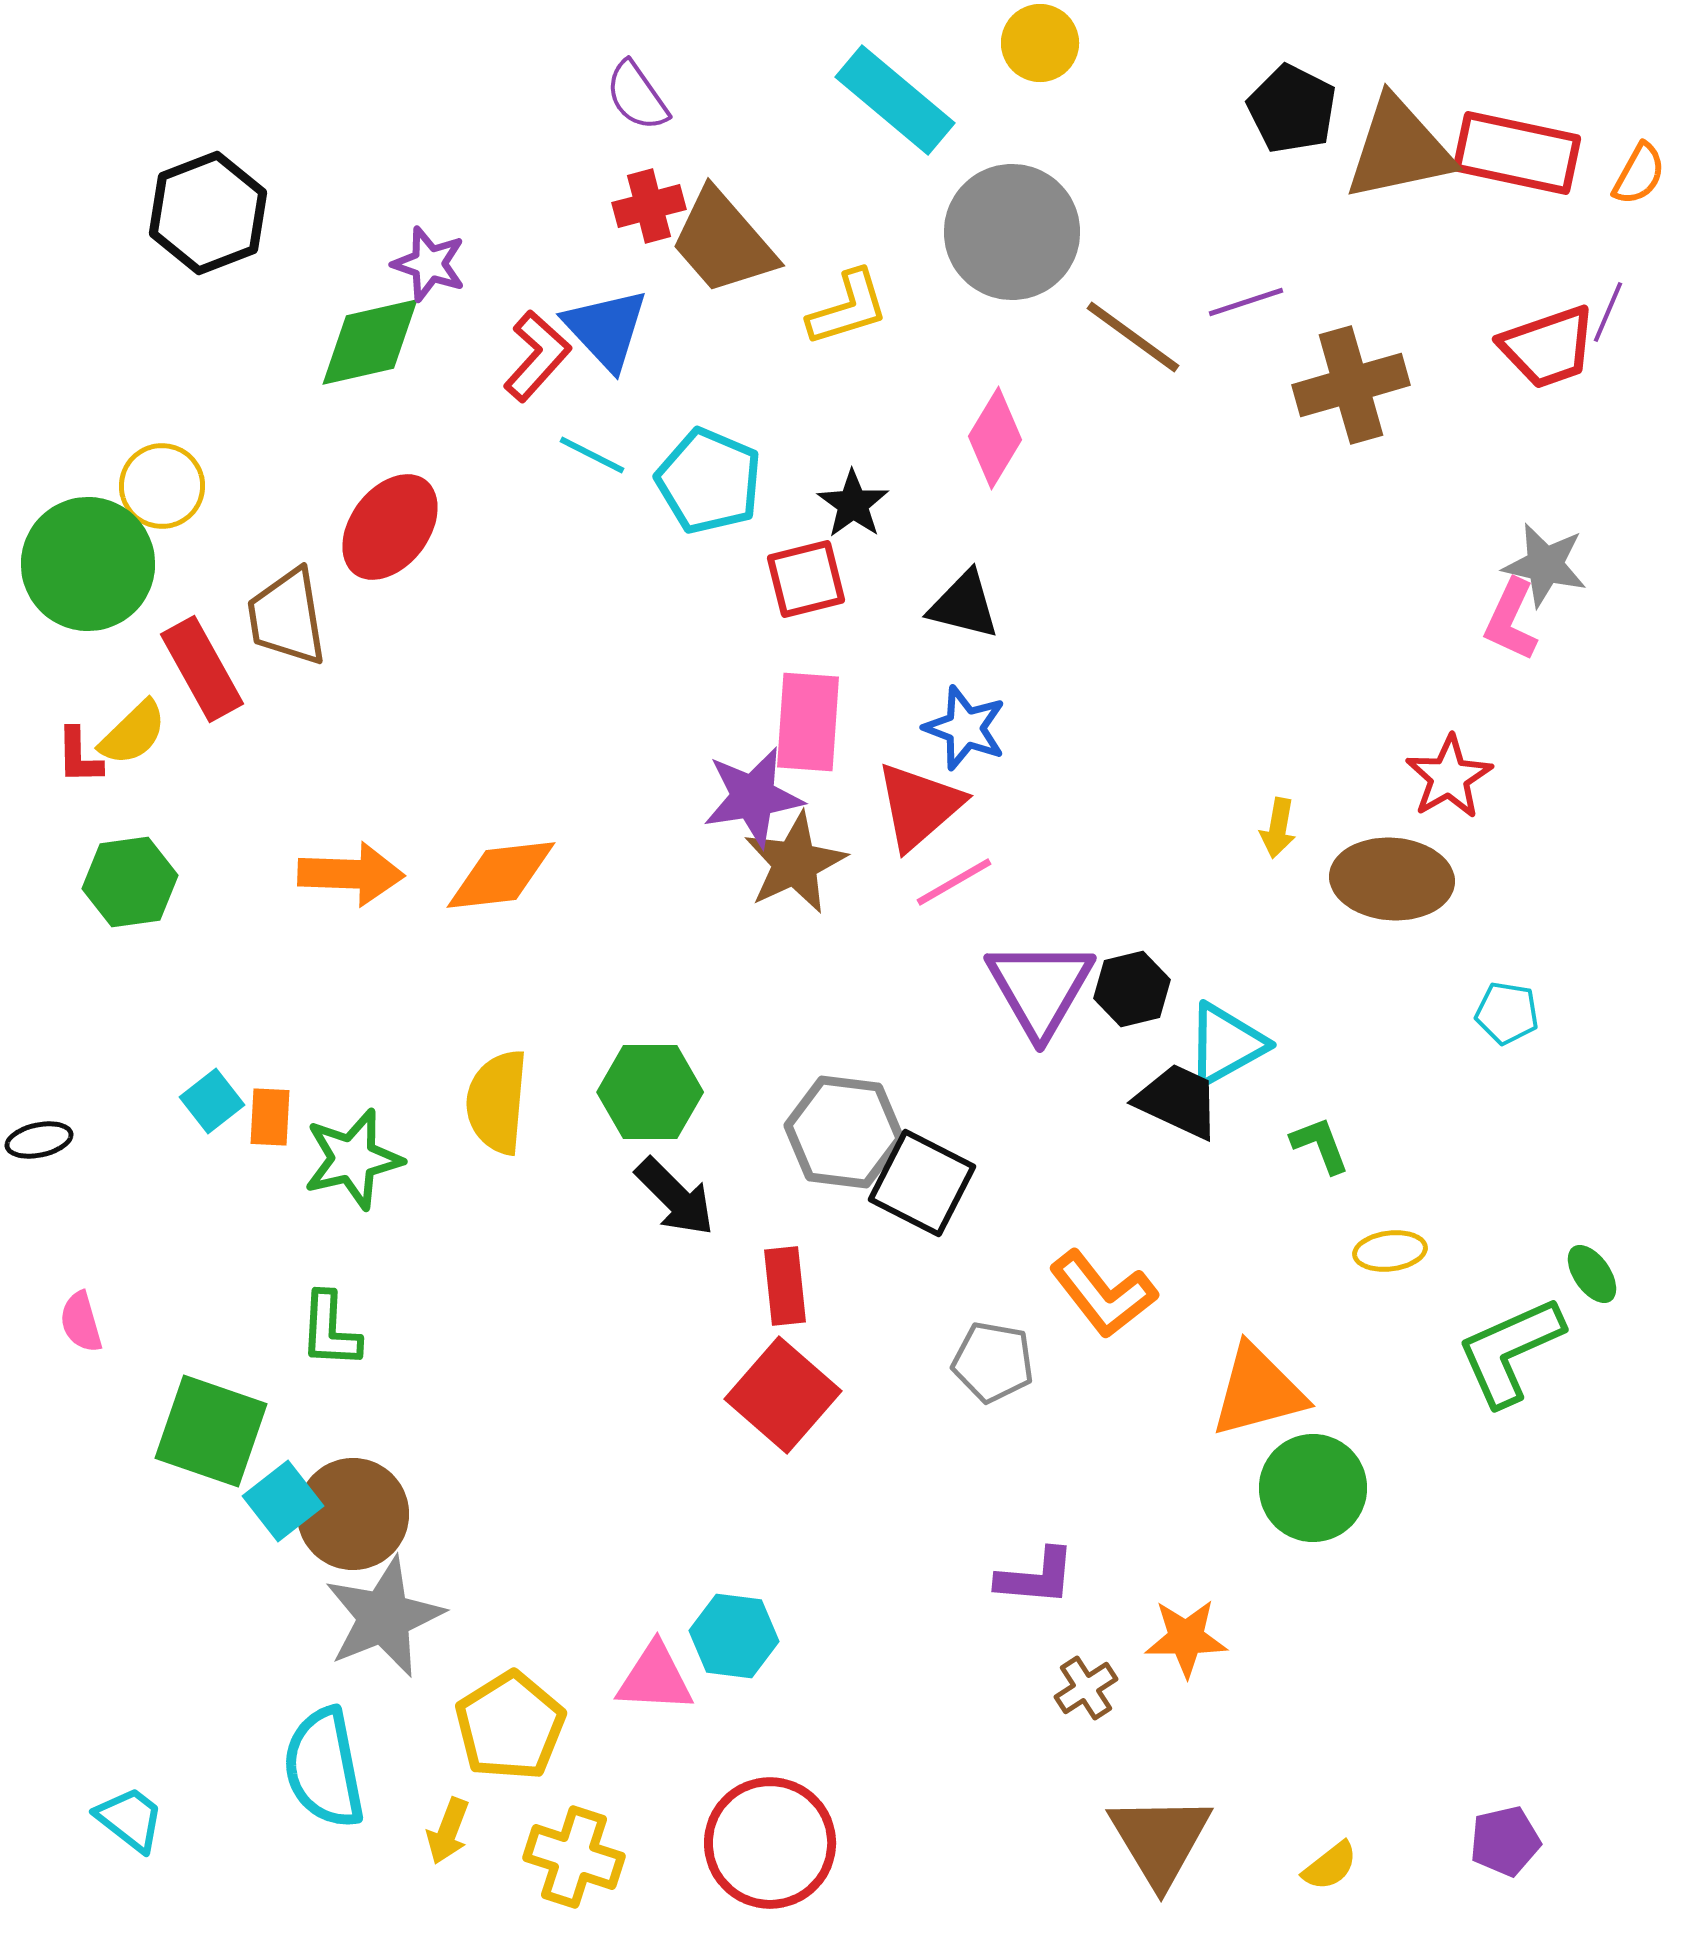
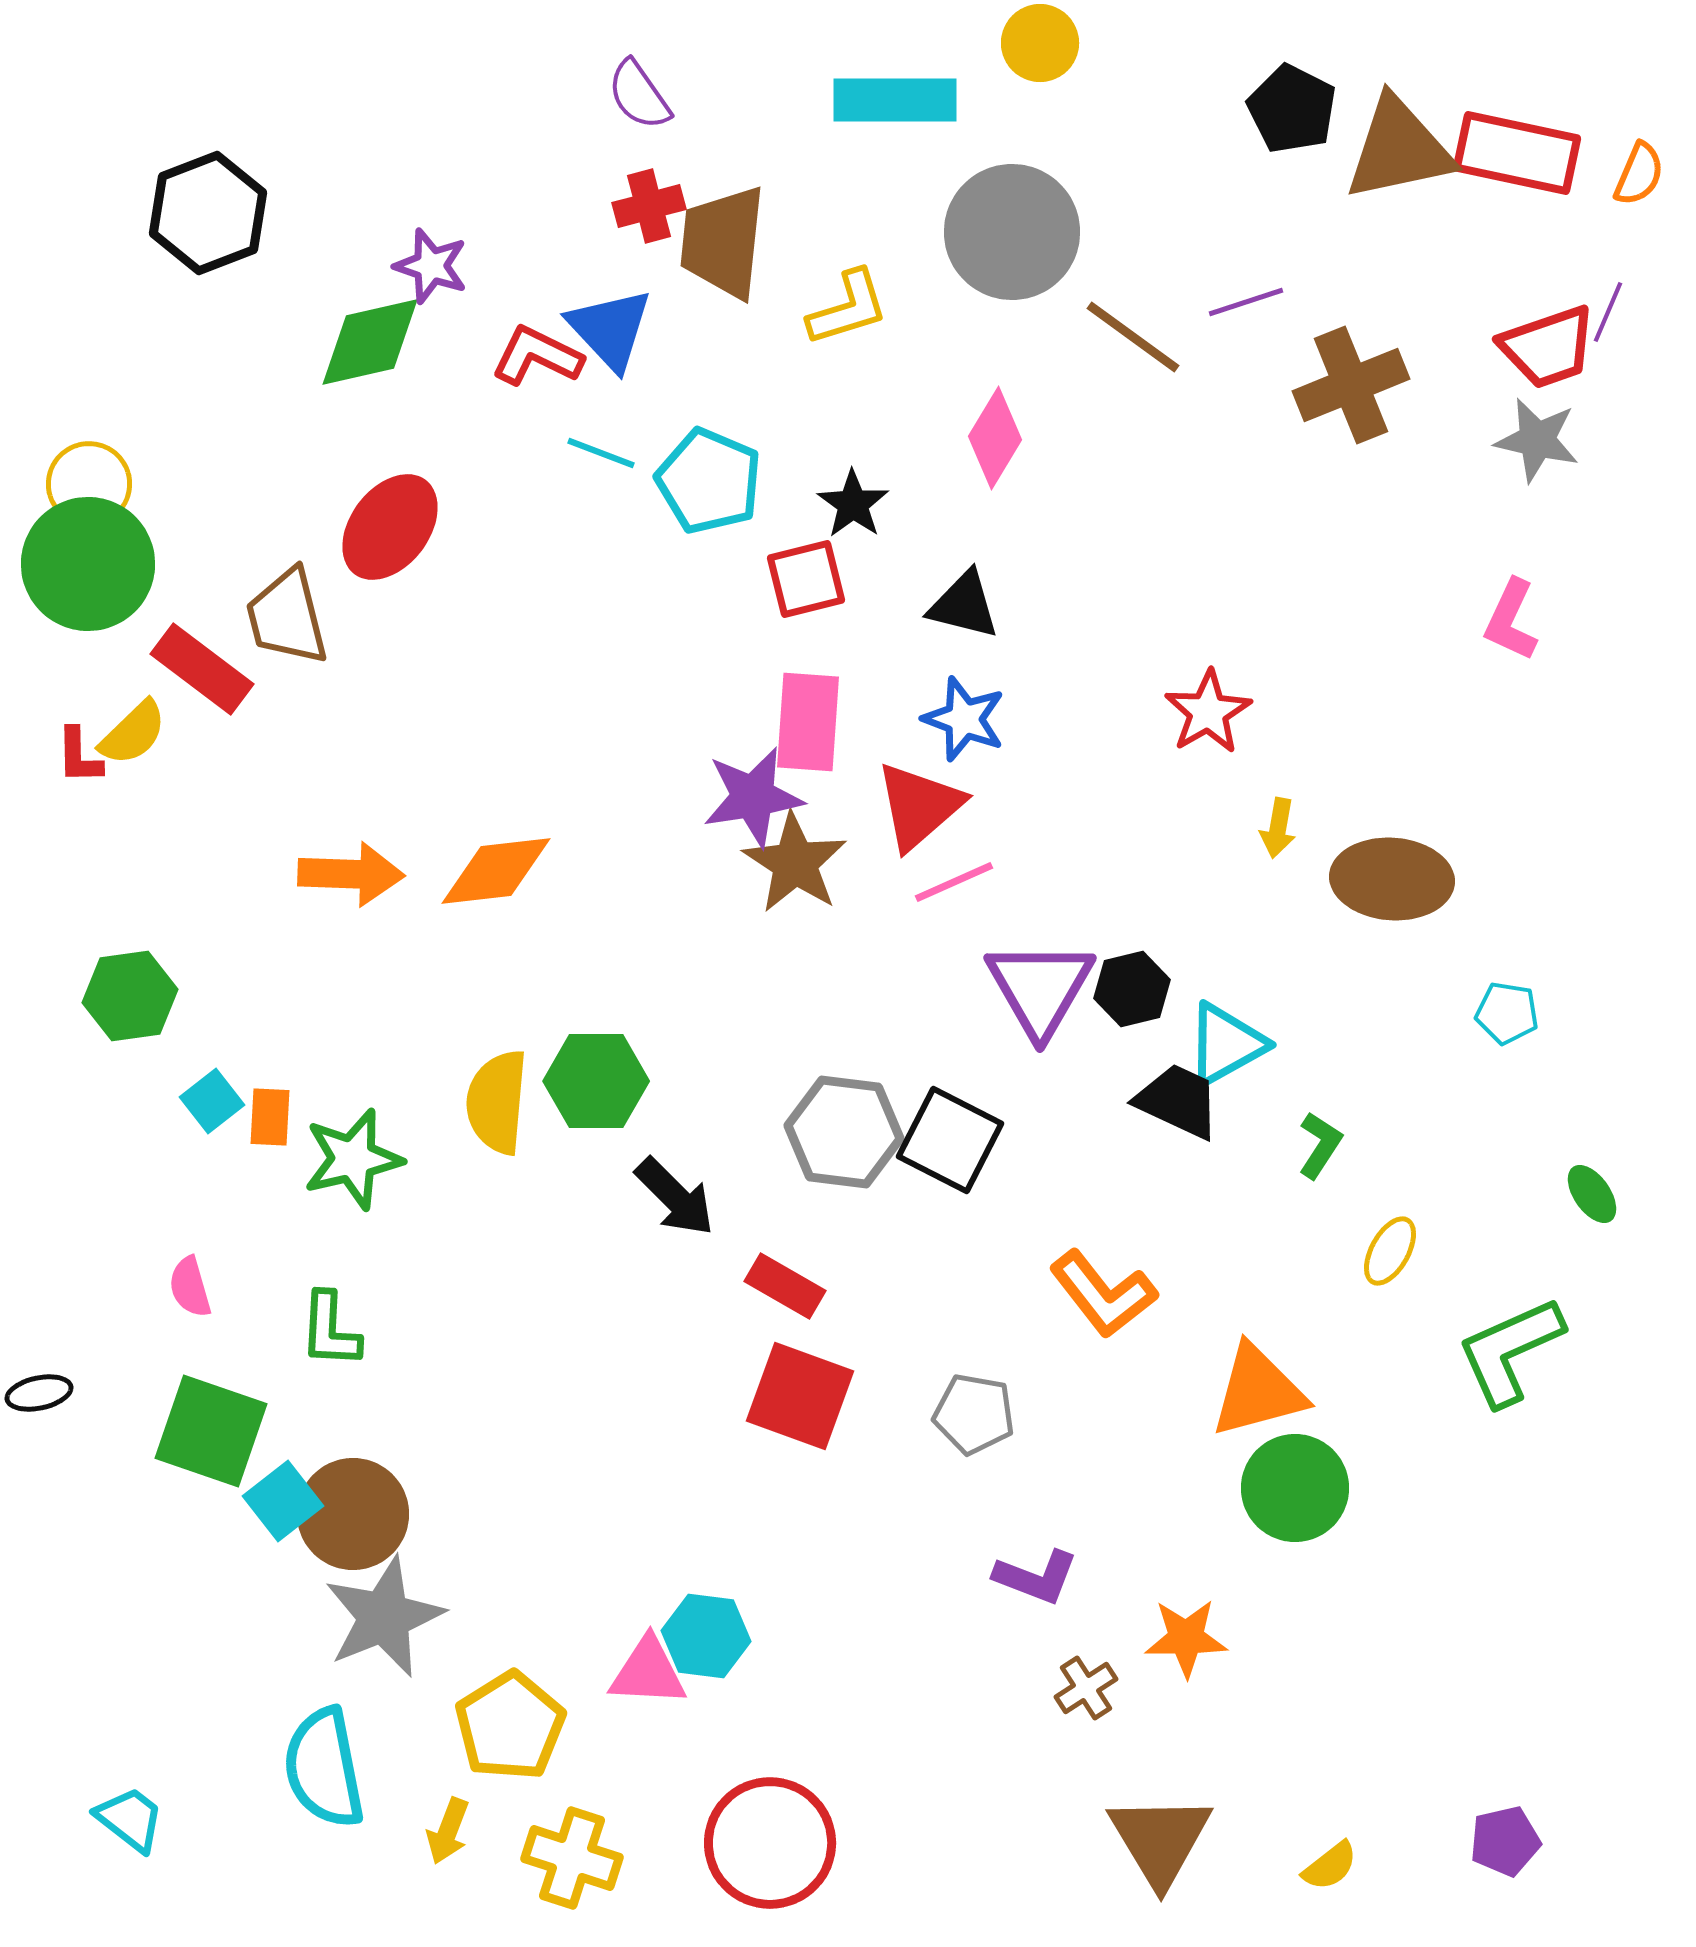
purple semicircle at (637, 96): moved 2 px right, 1 px up
cyan rectangle at (895, 100): rotated 40 degrees counterclockwise
orange semicircle at (1639, 174): rotated 6 degrees counterclockwise
brown trapezoid at (723, 242): rotated 47 degrees clockwise
purple star at (429, 264): moved 2 px right, 2 px down
blue triangle at (606, 329): moved 4 px right
red L-shape at (537, 356): rotated 106 degrees counterclockwise
brown cross at (1351, 385): rotated 6 degrees counterclockwise
cyan line at (592, 455): moved 9 px right, 2 px up; rotated 6 degrees counterclockwise
yellow circle at (162, 486): moved 73 px left, 2 px up
gray star at (1545, 565): moved 8 px left, 125 px up
brown trapezoid at (287, 617): rotated 5 degrees counterclockwise
red rectangle at (202, 669): rotated 24 degrees counterclockwise
blue star at (965, 728): moved 1 px left, 9 px up
red star at (1449, 777): moved 241 px left, 65 px up
brown star at (795, 863): rotated 14 degrees counterclockwise
orange diamond at (501, 875): moved 5 px left, 4 px up
green hexagon at (130, 882): moved 114 px down
pink line at (954, 882): rotated 6 degrees clockwise
green hexagon at (650, 1092): moved 54 px left, 11 px up
black ellipse at (39, 1140): moved 253 px down
green L-shape at (1320, 1145): rotated 54 degrees clockwise
black square at (922, 1183): moved 28 px right, 43 px up
yellow ellipse at (1390, 1251): rotated 54 degrees counterclockwise
green ellipse at (1592, 1274): moved 80 px up
red rectangle at (785, 1286): rotated 54 degrees counterclockwise
pink semicircle at (81, 1322): moved 109 px right, 35 px up
gray pentagon at (993, 1362): moved 19 px left, 52 px down
red square at (783, 1395): moved 17 px right, 1 px down; rotated 21 degrees counterclockwise
green circle at (1313, 1488): moved 18 px left
purple L-shape at (1036, 1577): rotated 16 degrees clockwise
cyan hexagon at (734, 1636): moved 28 px left
pink triangle at (655, 1678): moved 7 px left, 6 px up
yellow cross at (574, 1857): moved 2 px left, 1 px down
